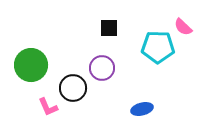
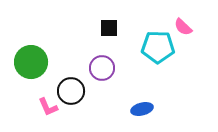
green circle: moved 3 px up
black circle: moved 2 px left, 3 px down
